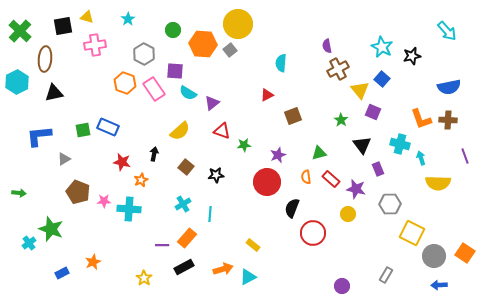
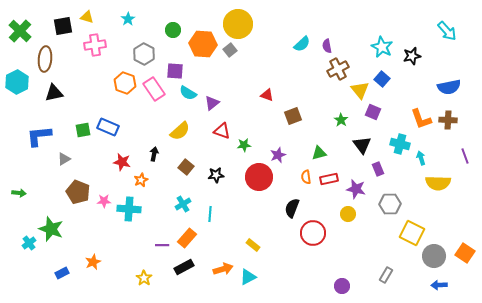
cyan semicircle at (281, 63): moved 21 px right, 19 px up; rotated 138 degrees counterclockwise
red triangle at (267, 95): rotated 48 degrees clockwise
red rectangle at (331, 179): moved 2 px left; rotated 54 degrees counterclockwise
red circle at (267, 182): moved 8 px left, 5 px up
